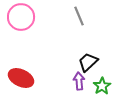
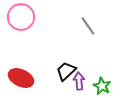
gray line: moved 9 px right, 10 px down; rotated 12 degrees counterclockwise
black trapezoid: moved 22 px left, 9 px down
green star: rotated 12 degrees counterclockwise
